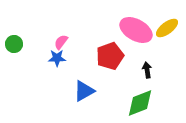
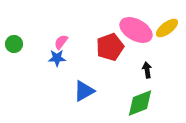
red pentagon: moved 9 px up
